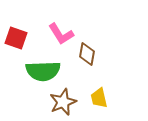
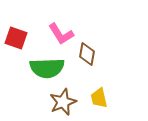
green semicircle: moved 4 px right, 3 px up
